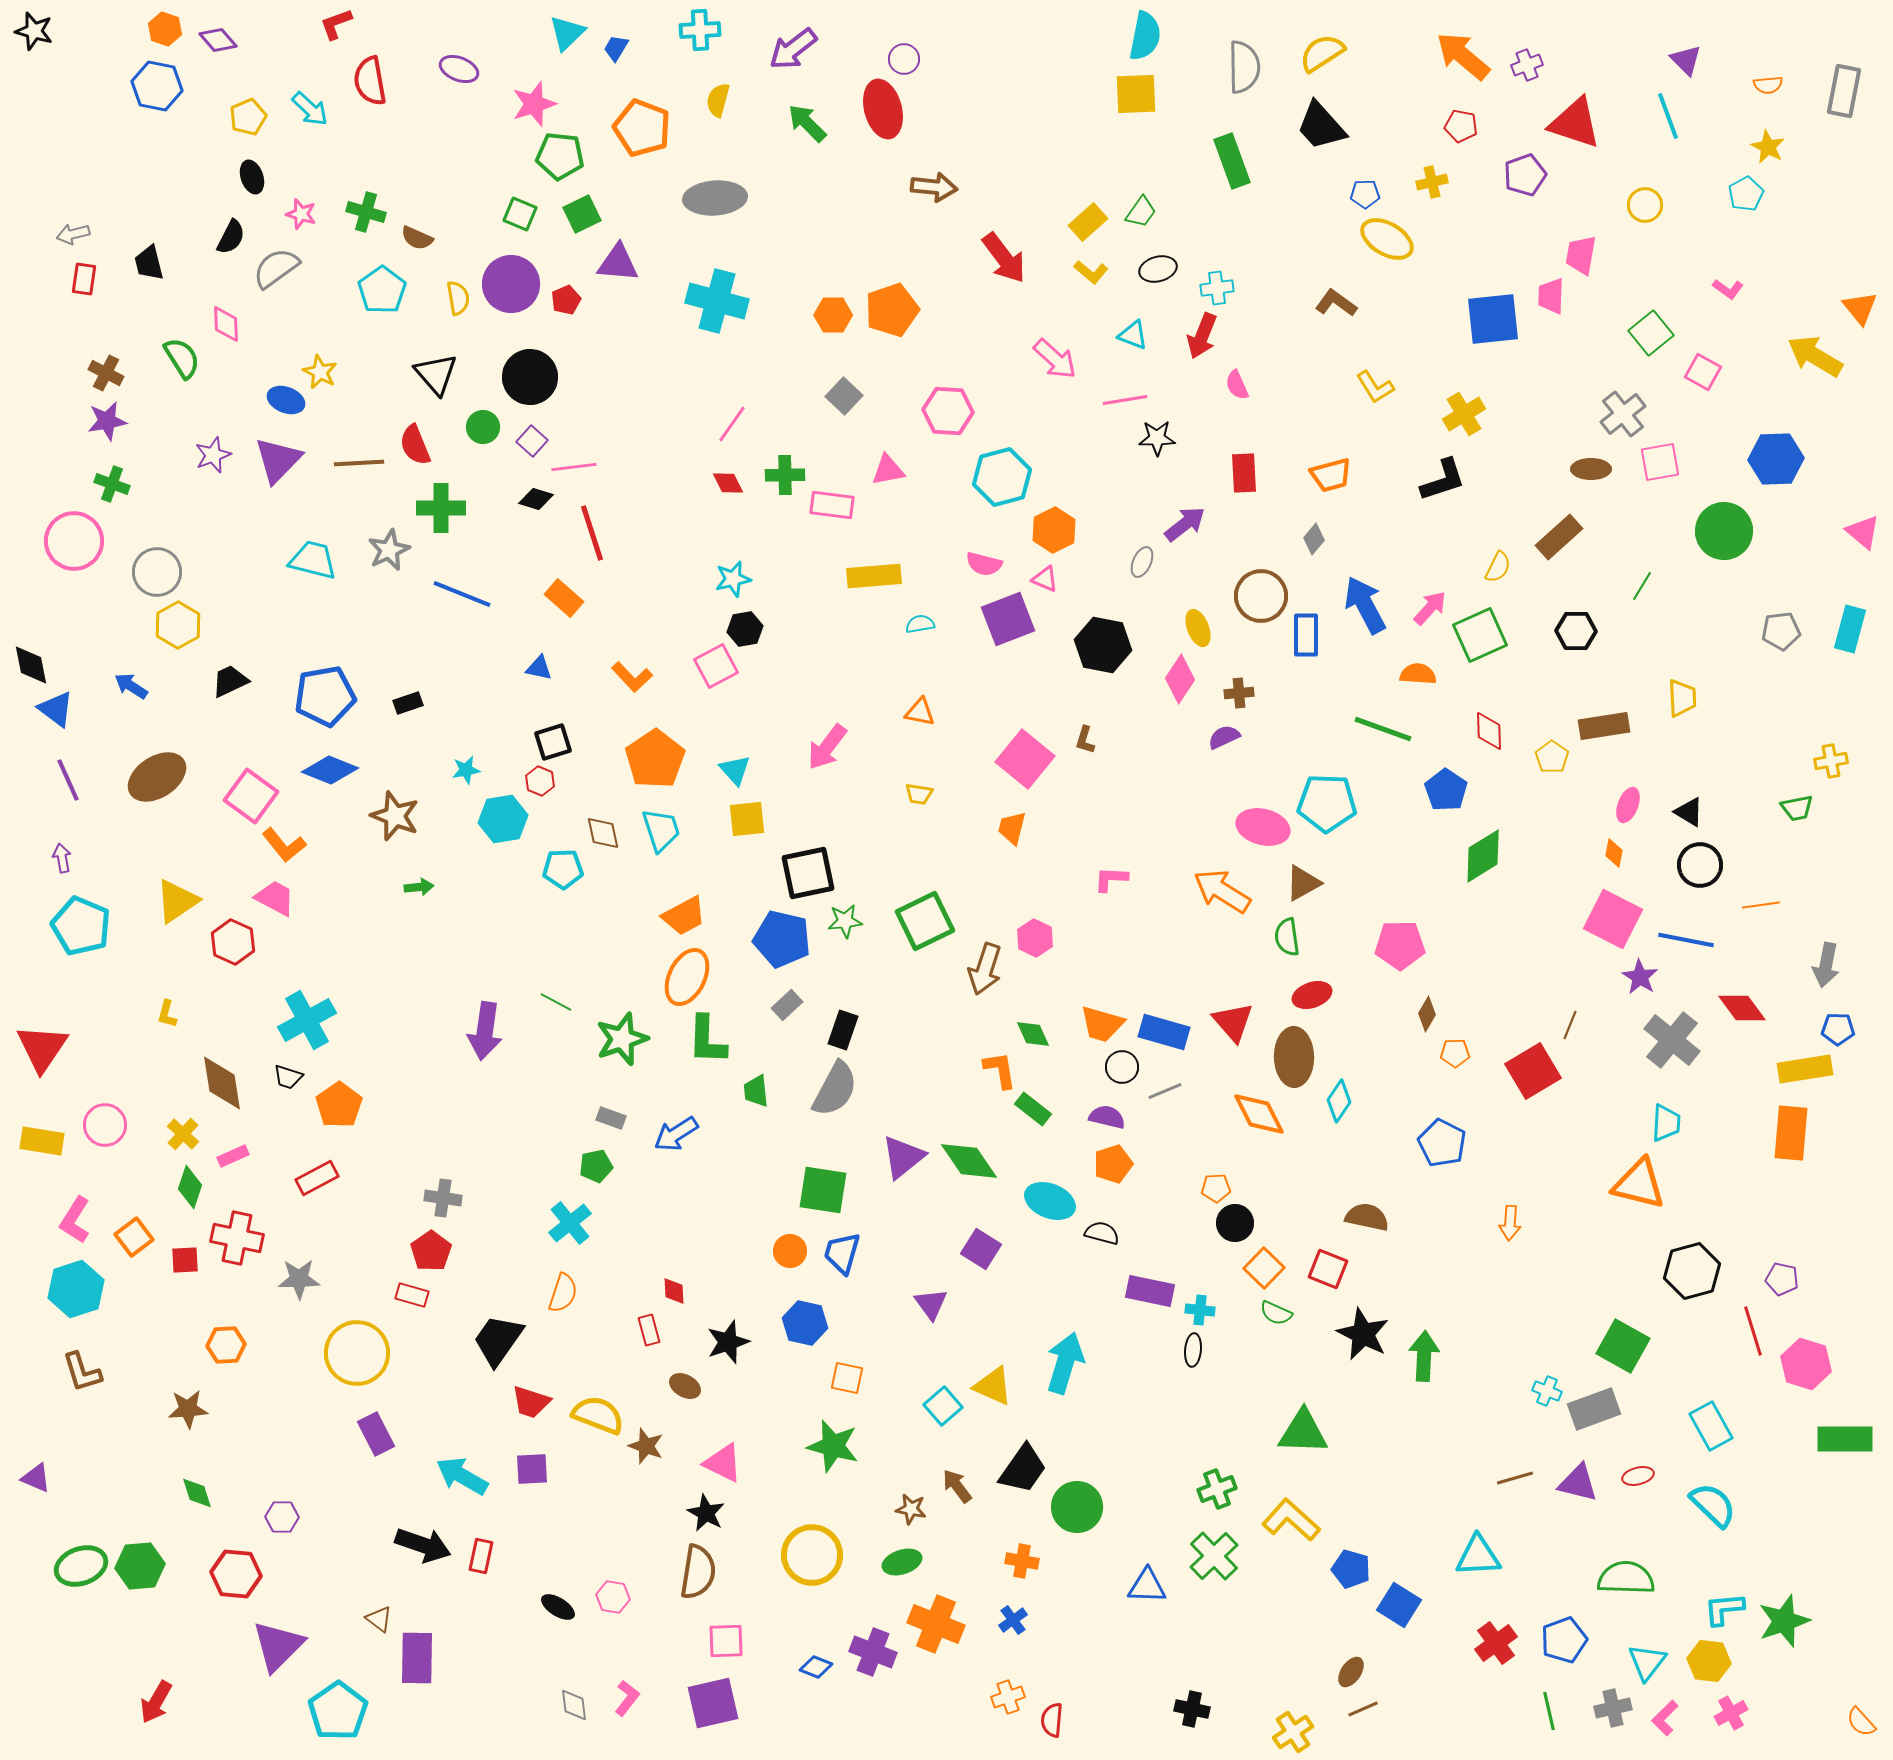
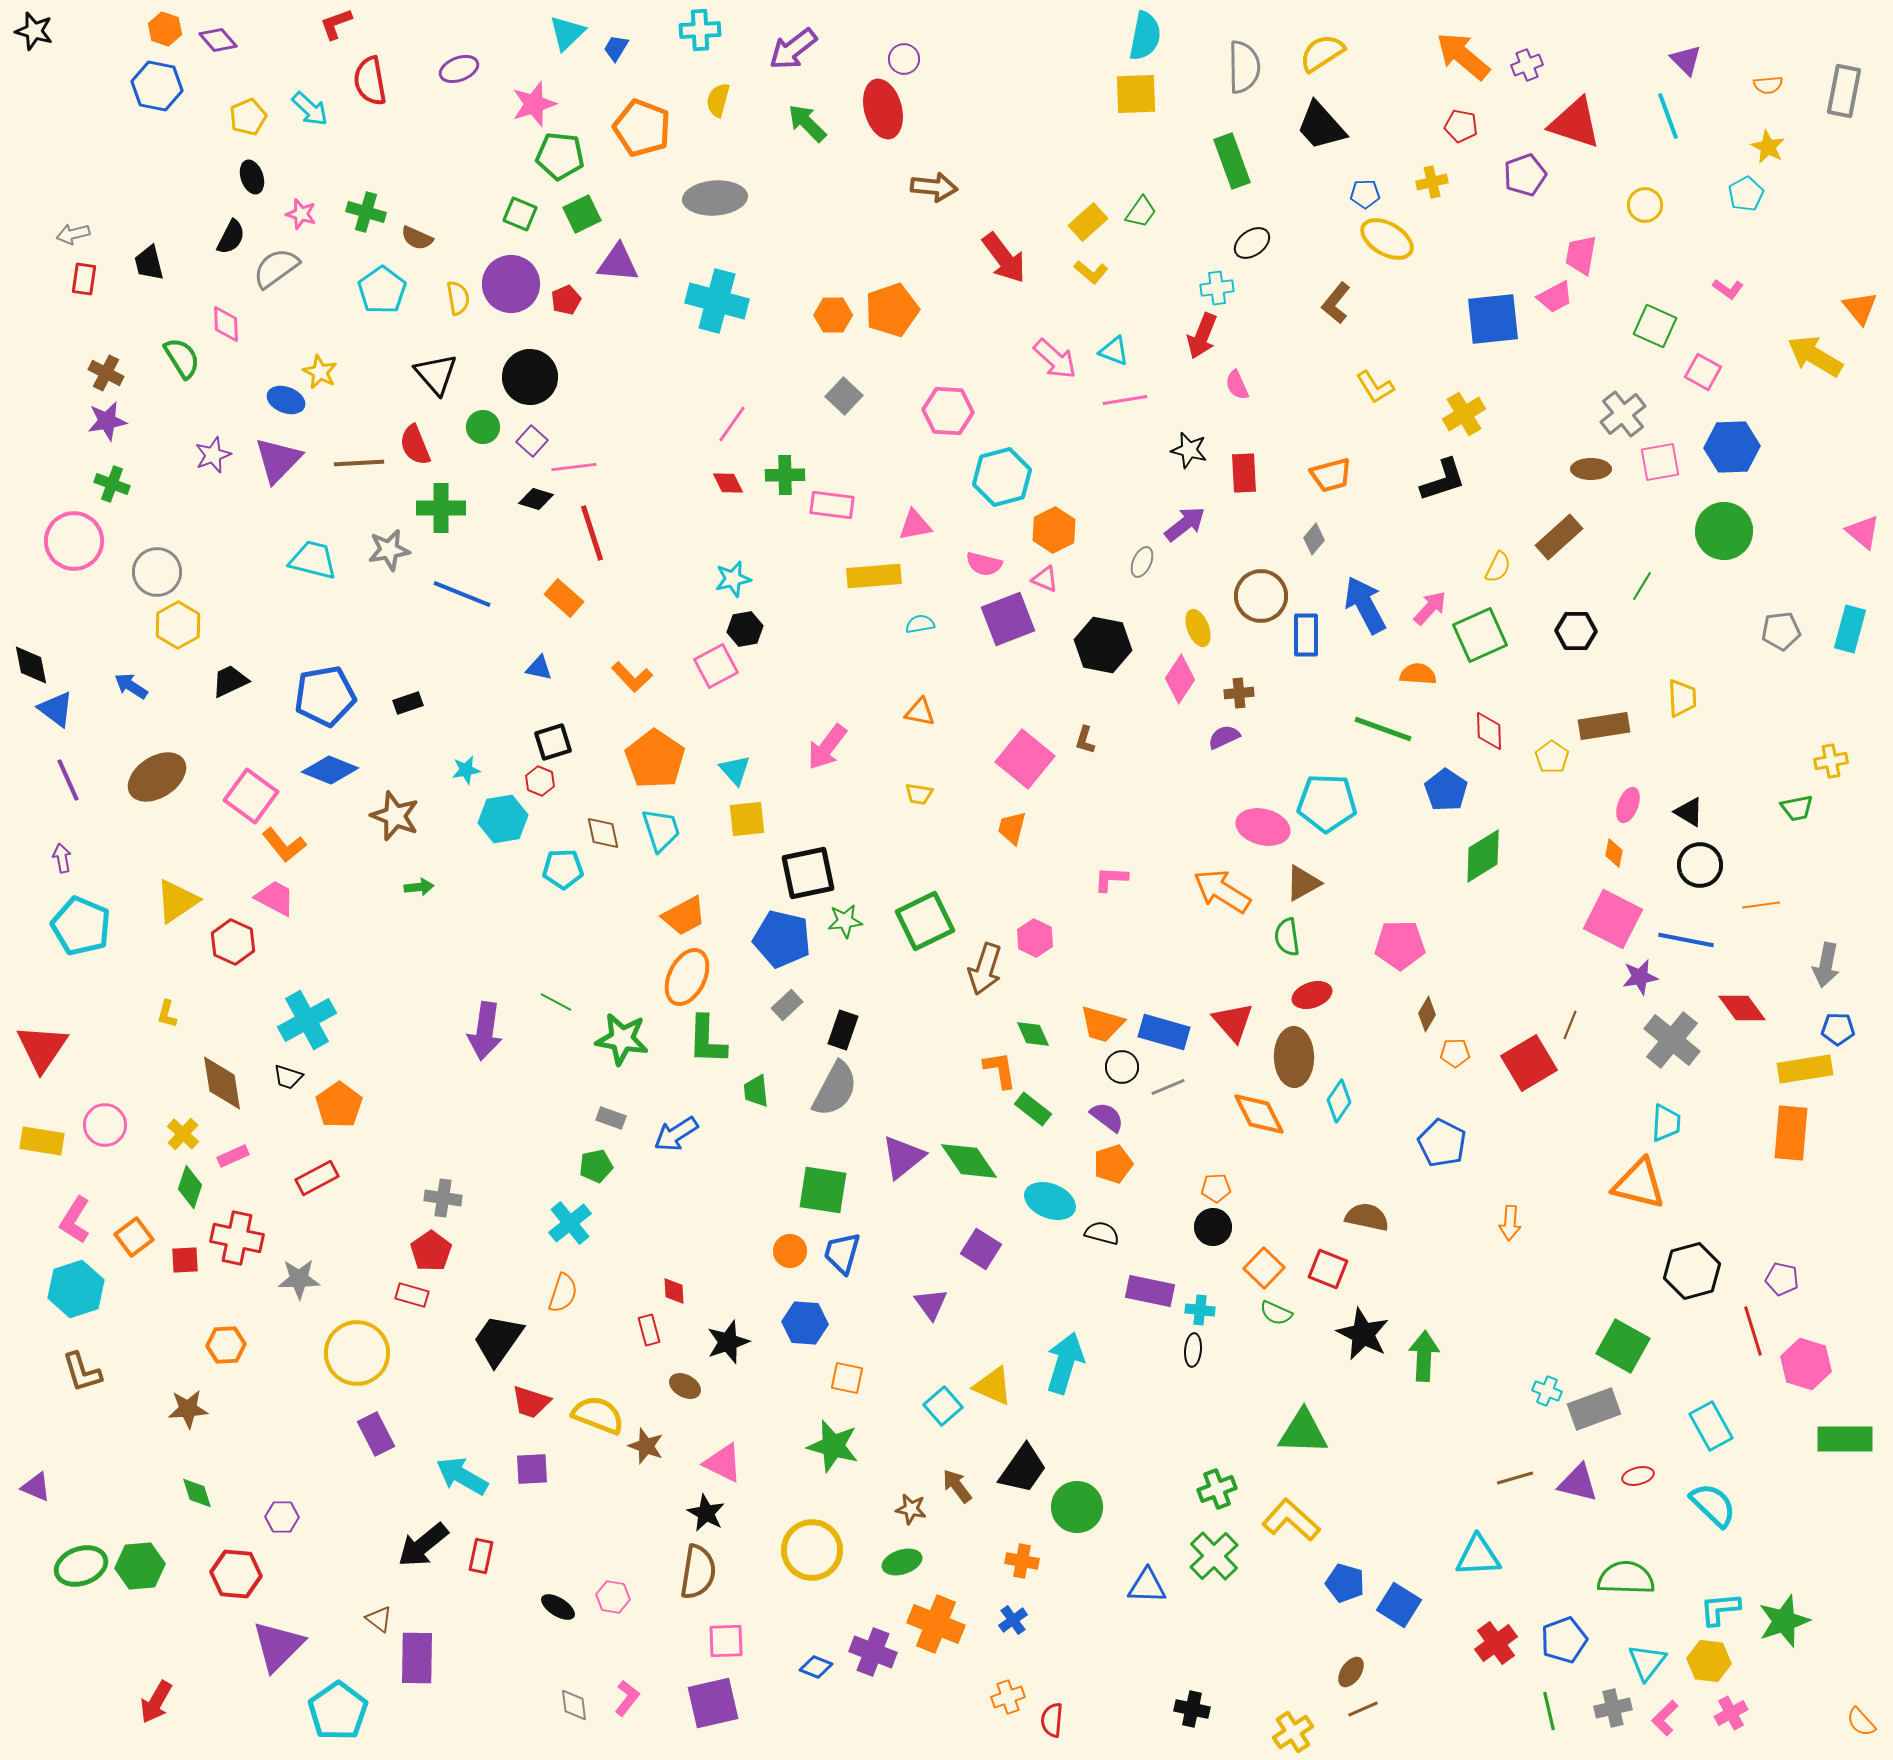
purple ellipse at (459, 69): rotated 42 degrees counterclockwise
black ellipse at (1158, 269): moved 94 px right, 26 px up; rotated 21 degrees counterclockwise
pink trapezoid at (1551, 296): moved 4 px right, 1 px down; rotated 120 degrees counterclockwise
brown L-shape at (1336, 303): rotated 87 degrees counterclockwise
green square at (1651, 333): moved 4 px right, 7 px up; rotated 27 degrees counterclockwise
cyan triangle at (1133, 335): moved 19 px left, 16 px down
black star at (1157, 438): moved 32 px right, 12 px down; rotated 15 degrees clockwise
blue hexagon at (1776, 459): moved 44 px left, 12 px up
pink triangle at (888, 470): moved 27 px right, 55 px down
gray star at (389, 550): rotated 15 degrees clockwise
orange pentagon at (655, 759): rotated 4 degrees counterclockwise
purple star at (1640, 977): rotated 30 degrees clockwise
green star at (622, 1039): rotated 28 degrees clockwise
red square at (1533, 1071): moved 4 px left, 8 px up
gray line at (1165, 1091): moved 3 px right, 4 px up
purple semicircle at (1107, 1117): rotated 24 degrees clockwise
black circle at (1235, 1223): moved 22 px left, 4 px down
blue hexagon at (805, 1323): rotated 9 degrees counterclockwise
purple triangle at (36, 1478): moved 9 px down
black arrow at (423, 1545): rotated 122 degrees clockwise
yellow circle at (812, 1555): moved 5 px up
blue pentagon at (1351, 1569): moved 6 px left, 14 px down
cyan L-shape at (1724, 1609): moved 4 px left
